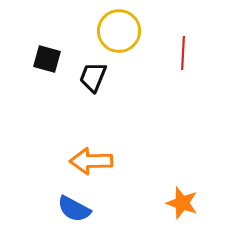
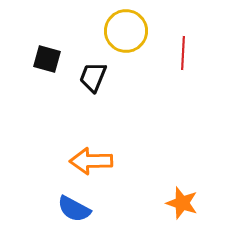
yellow circle: moved 7 px right
